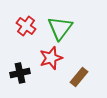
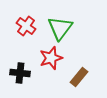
black cross: rotated 18 degrees clockwise
